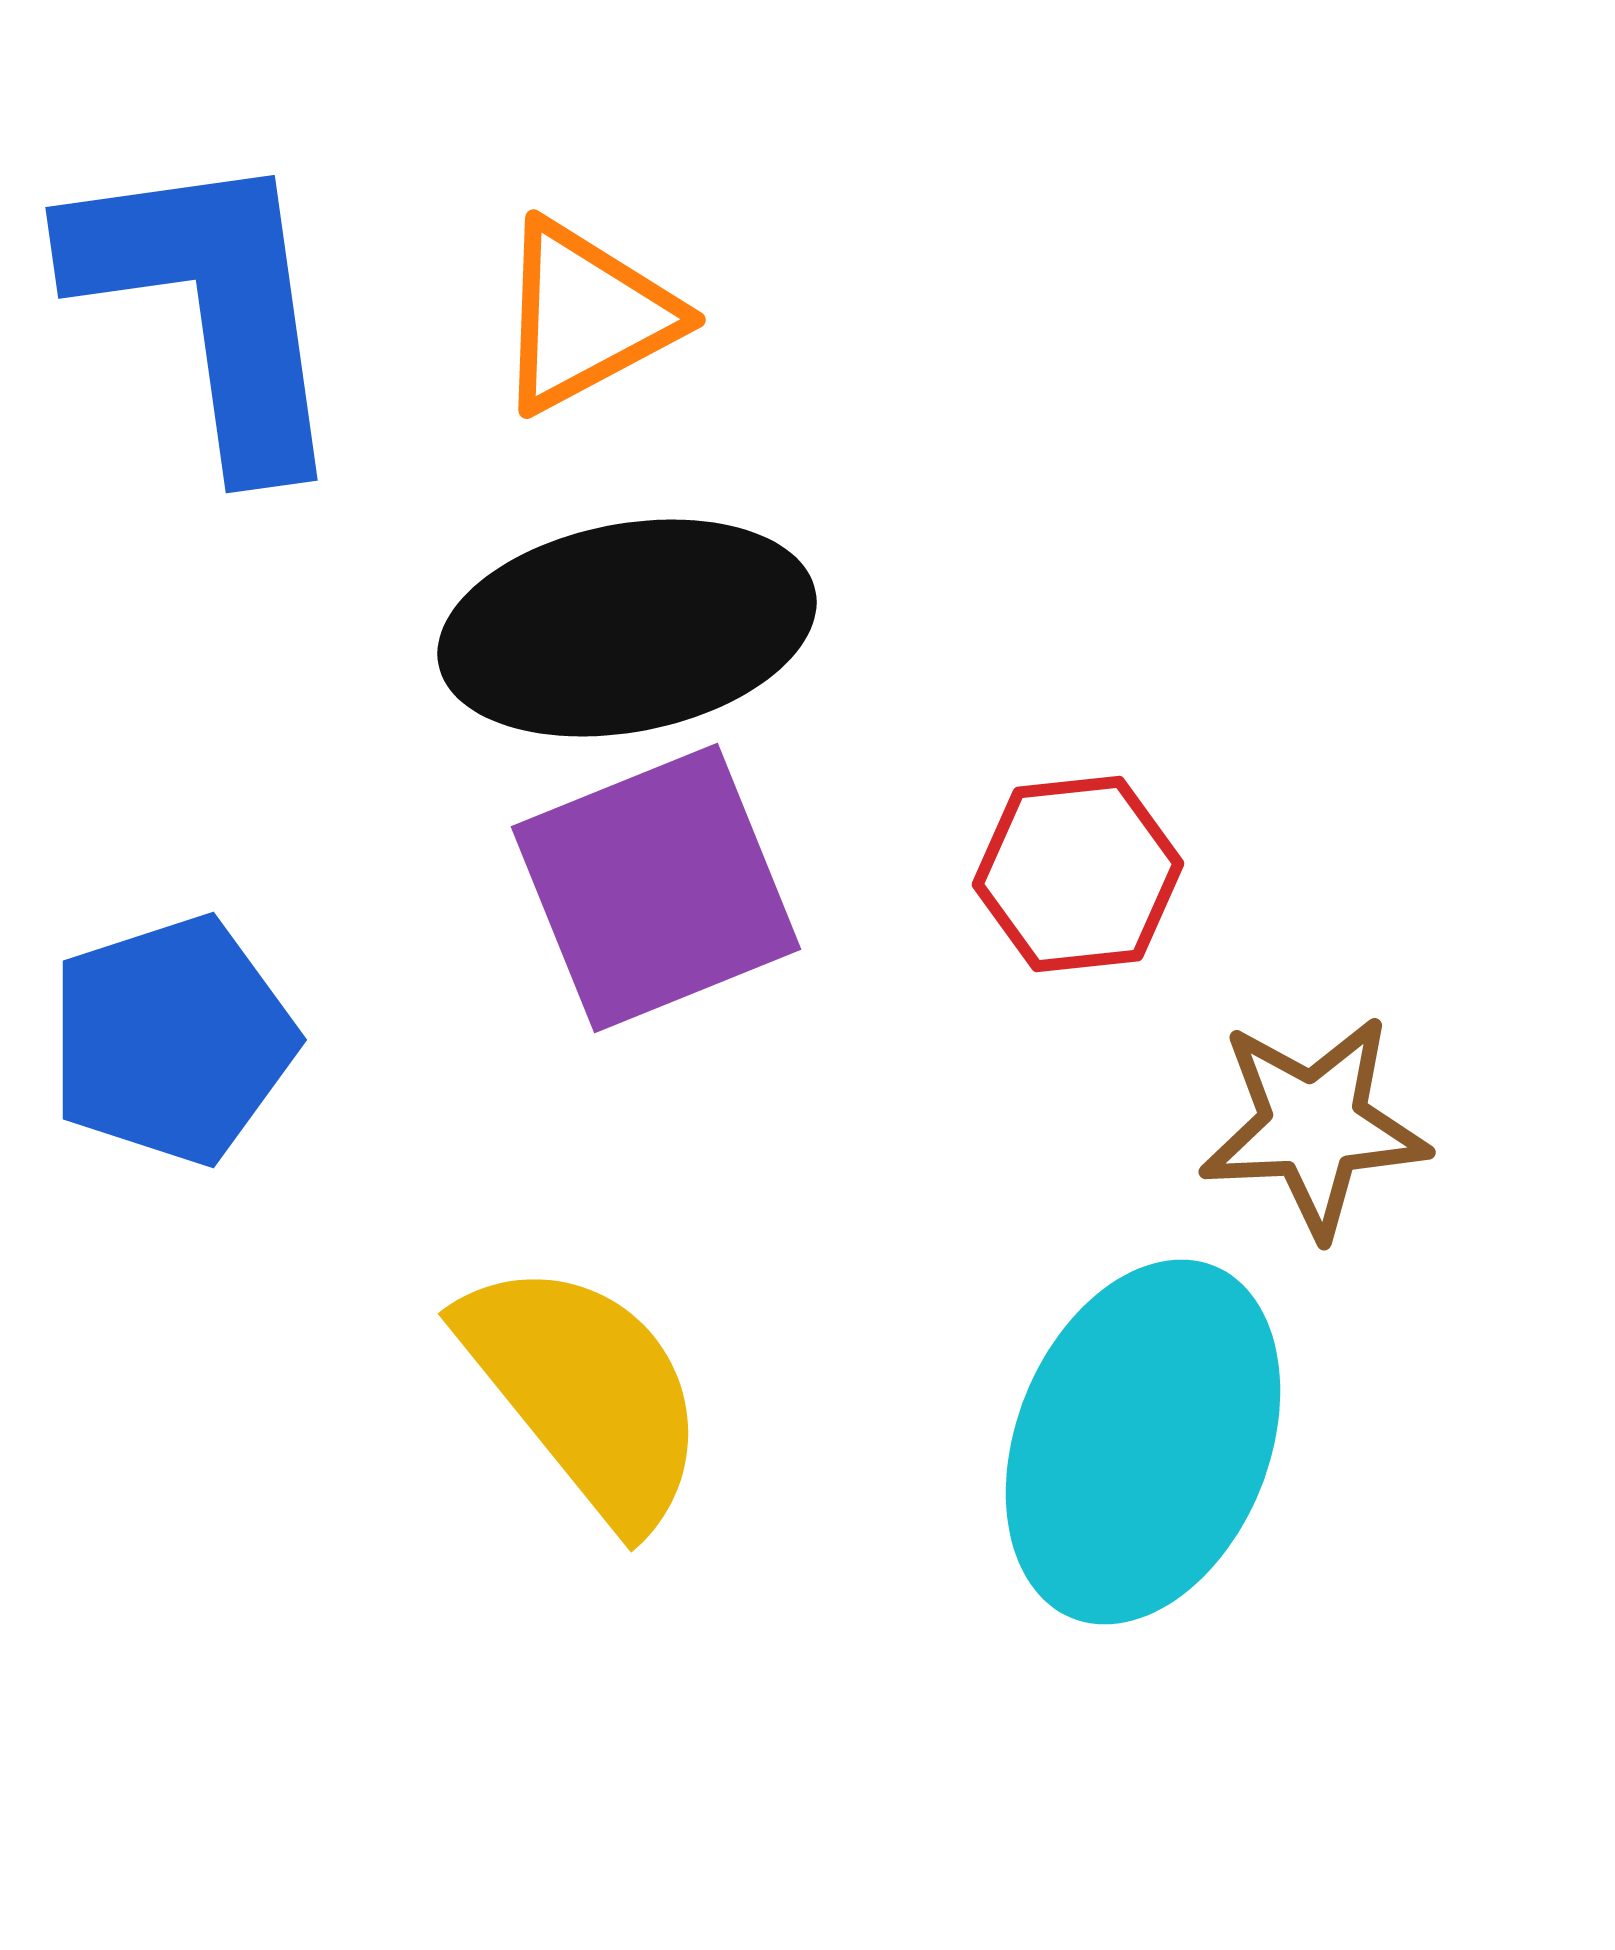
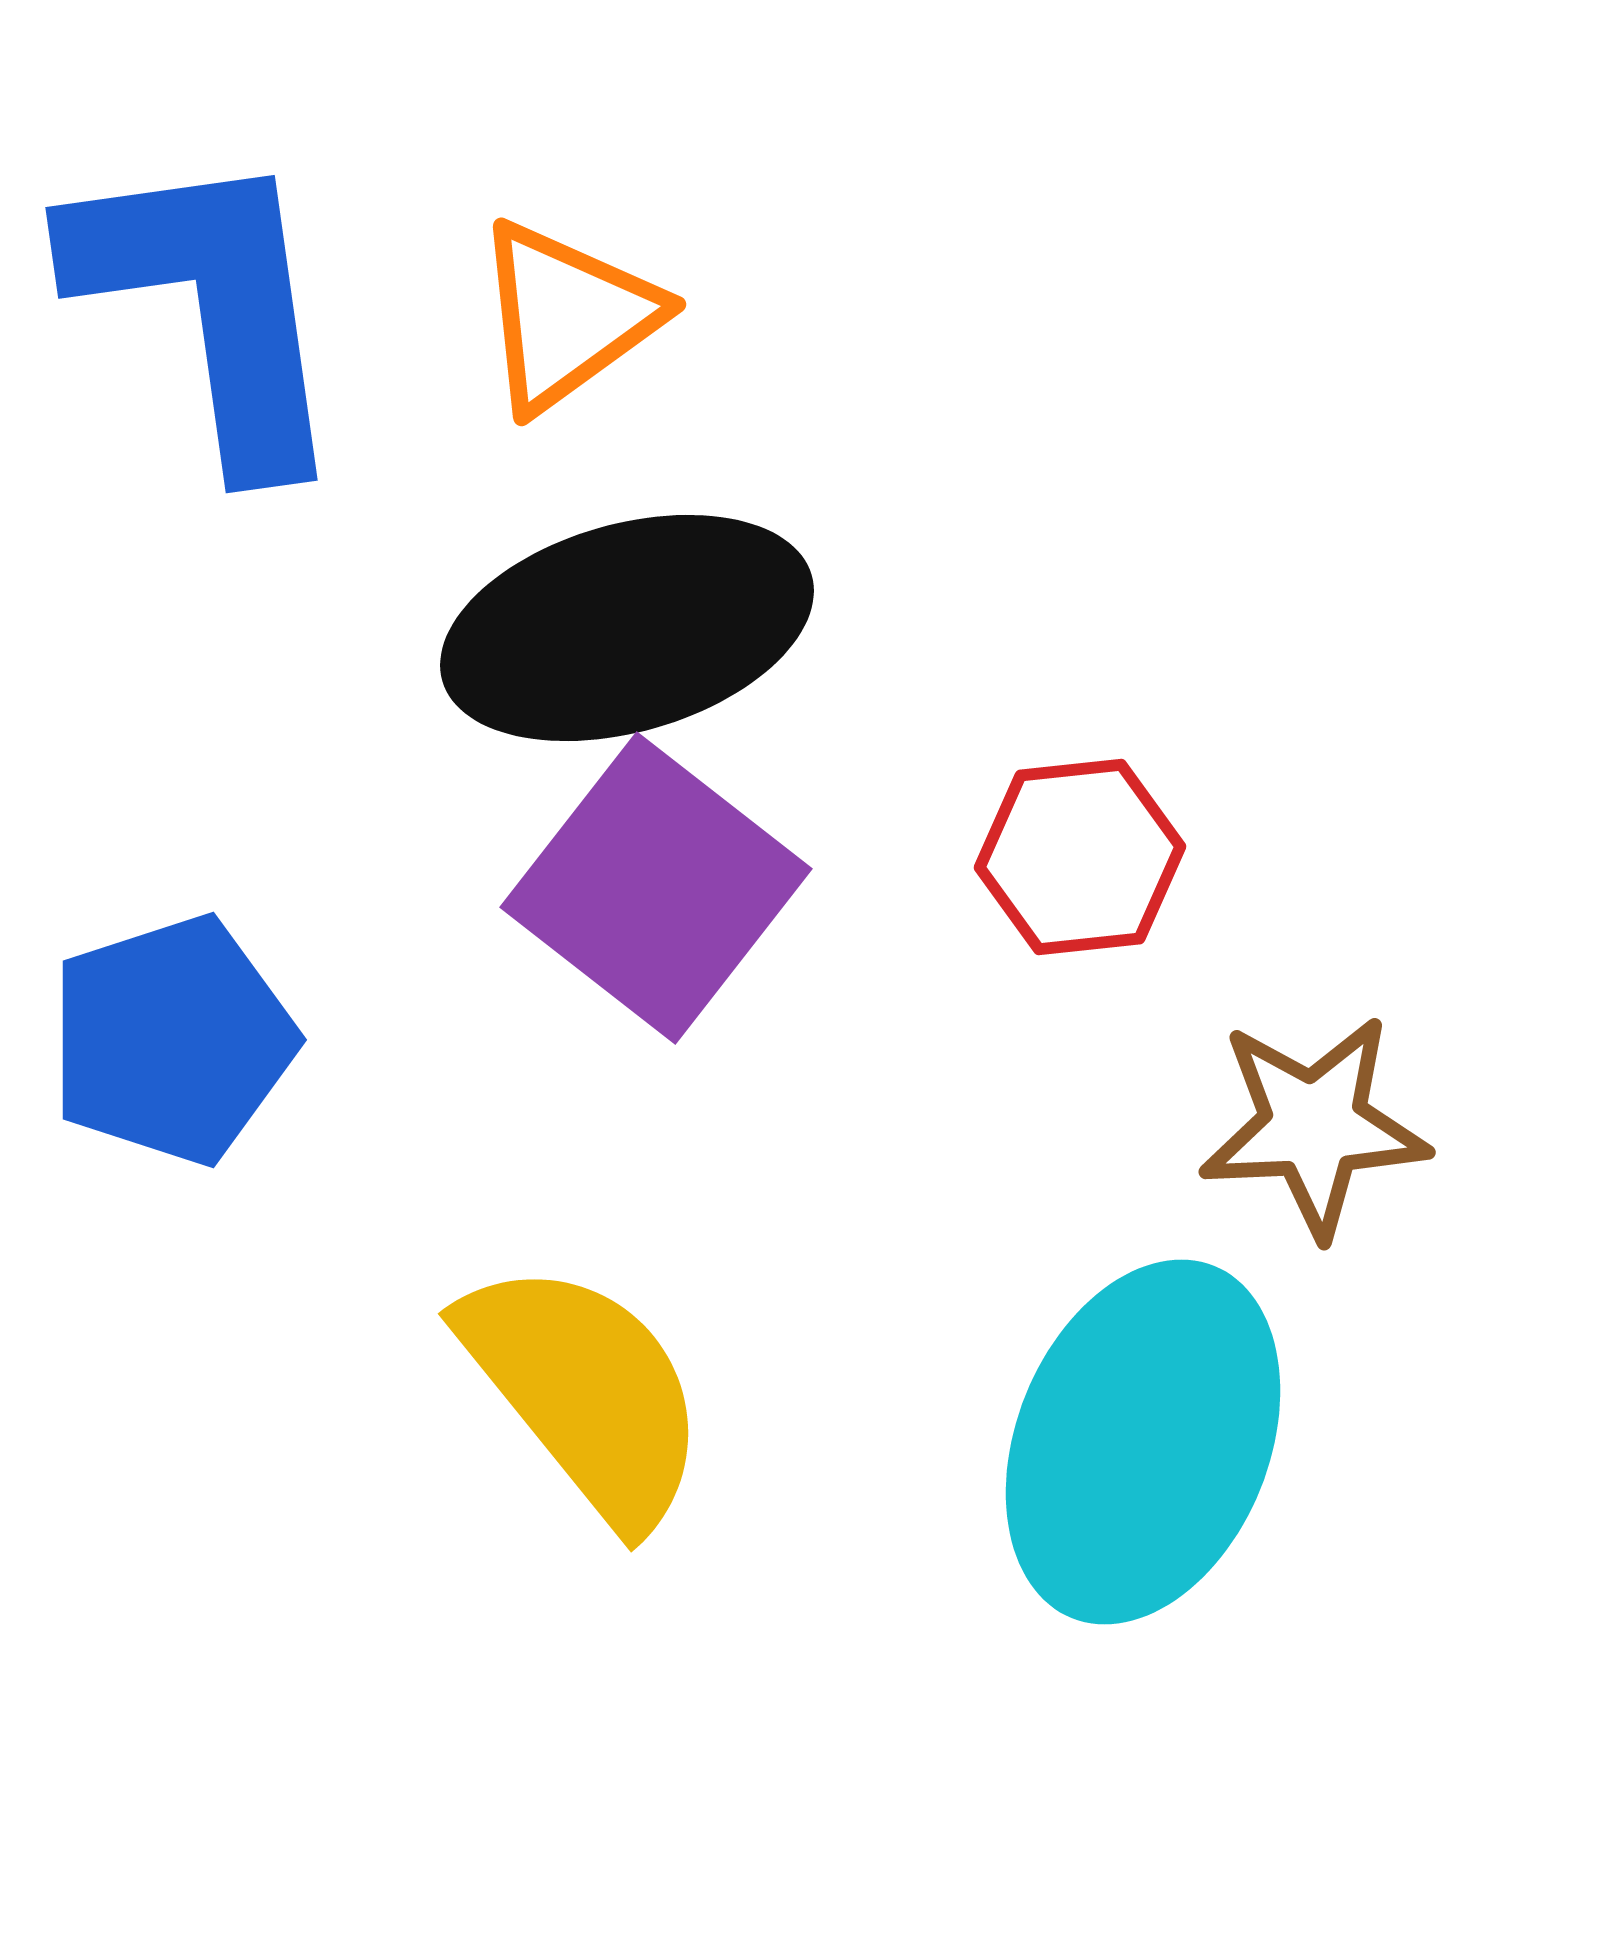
orange triangle: moved 19 px left; rotated 8 degrees counterclockwise
black ellipse: rotated 5 degrees counterclockwise
red hexagon: moved 2 px right, 17 px up
purple square: rotated 30 degrees counterclockwise
